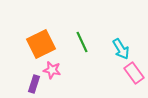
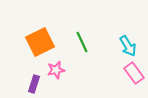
orange square: moved 1 px left, 2 px up
cyan arrow: moved 7 px right, 3 px up
pink star: moved 4 px right; rotated 24 degrees counterclockwise
